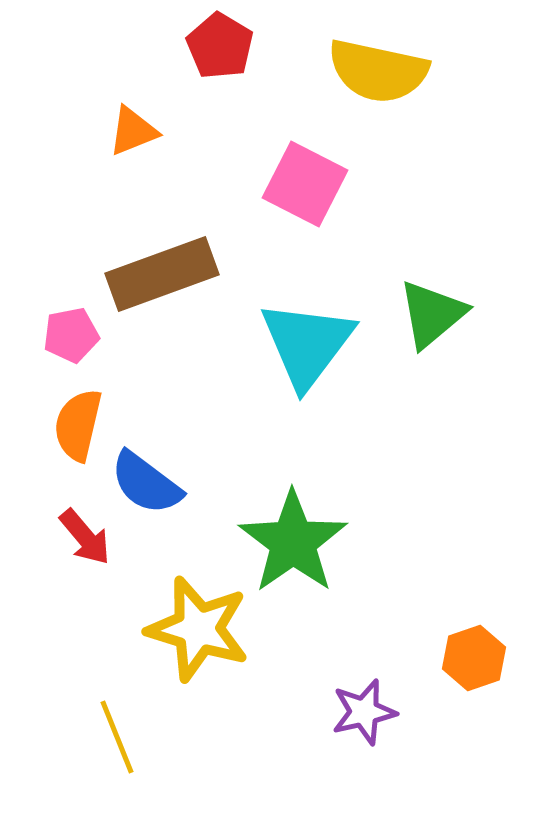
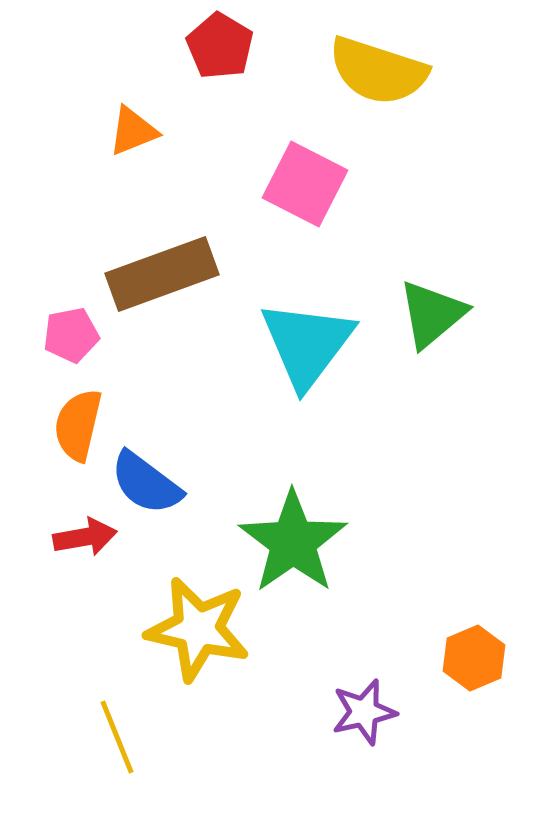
yellow semicircle: rotated 6 degrees clockwise
red arrow: rotated 60 degrees counterclockwise
yellow star: rotated 4 degrees counterclockwise
orange hexagon: rotated 4 degrees counterclockwise
